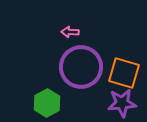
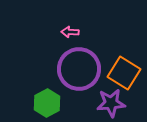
purple circle: moved 2 px left, 2 px down
orange square: rotated 16 degrees clockwise
purple star: moved 11 px left
